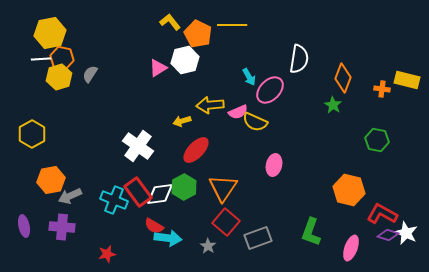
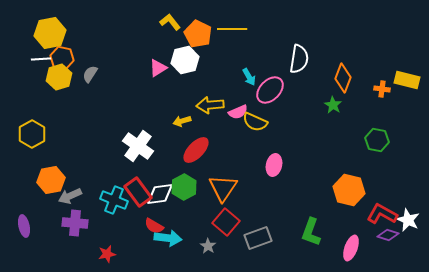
yellow line at (232, 25): moved 4 px down
purple cross at (62, 227): moved 13 px right, 4 px up
white star at (406, 233): moved 2 px right, 13 px up
